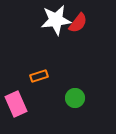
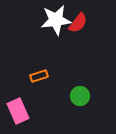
green circle: moved 5 px right, 2 px up
pink rectangle: moved 2 px right, 7 px down
